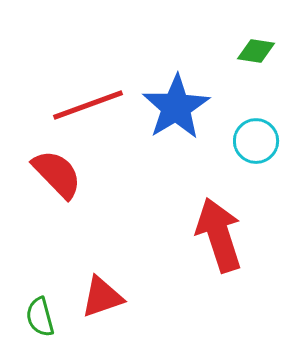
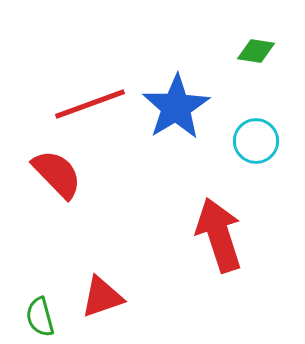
red line: moved 2 px right, 1 px up
